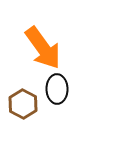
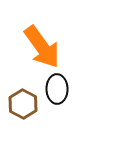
orange arrow: moved 1 px left, 1 px up
